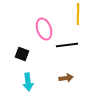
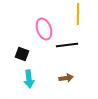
cyan arrow: moved 1 px right, 3 px up
